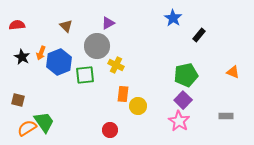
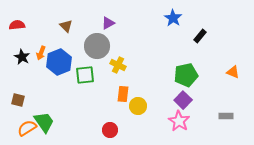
black rectangle: moved 1 px right, 1 px down
yellow cross: moved 2 px right
